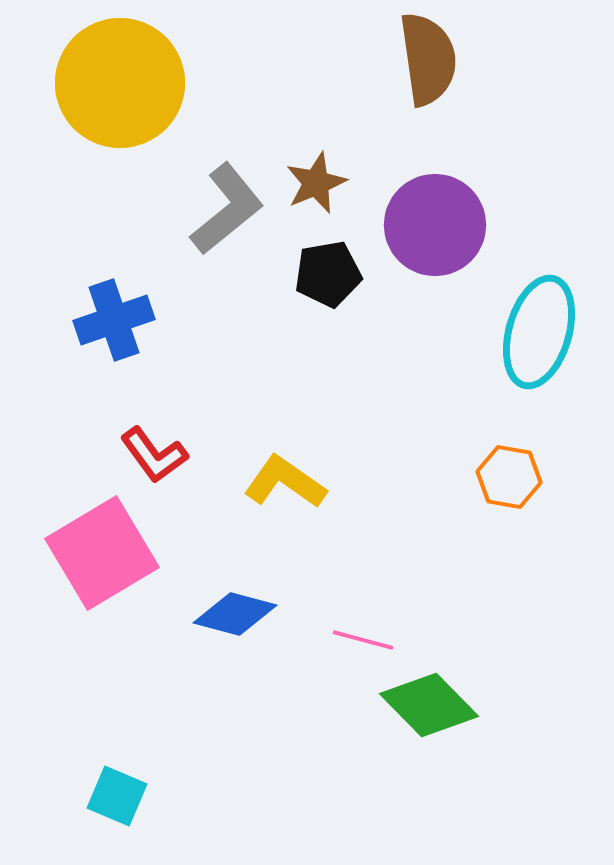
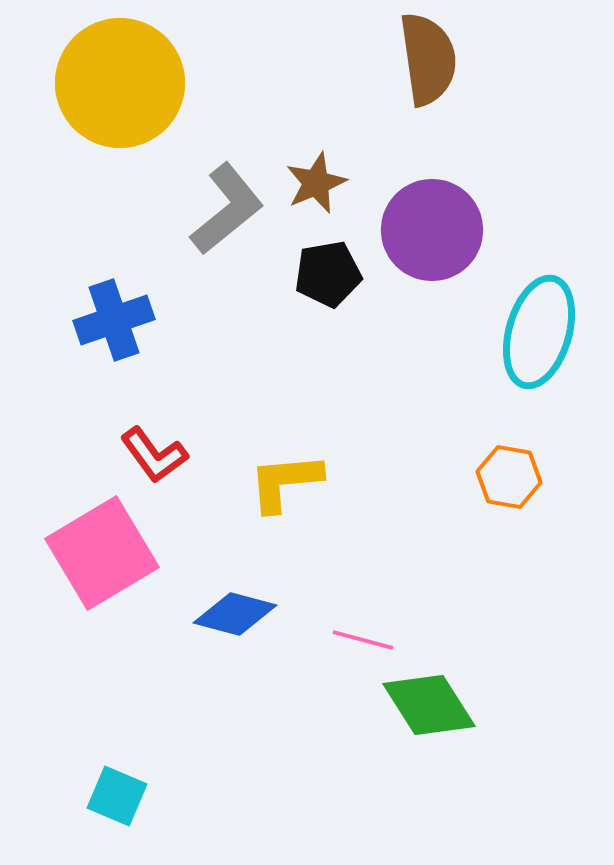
purple circle: moved 3 px left, 5 px down
yellow L-shape: rotated 40 degrees counterclockwise
green diamond: rotated 12 degrees clockwise
